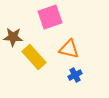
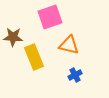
orange triangle: moved 4 px up
yellow rectangle: rotated 20 degrees clockwise
